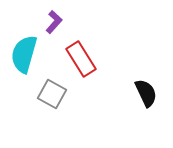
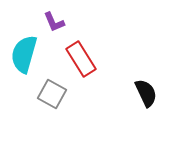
purple L-shape: rotated 115 degrees clockwise
